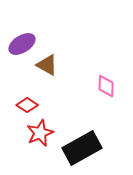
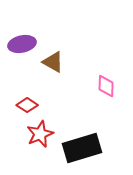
purple ellipse: rotated 20 degrees clockwise
brown triangle: moved 6 px right, 3 px up
red star: moved 1 px down
black rectangle: rotated 12 degrees clockwise
